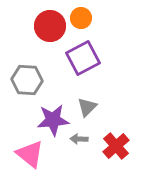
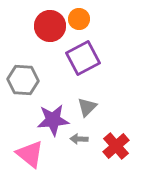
orange circle: moved 2 px left, 1 px down
gray hexagon: moved 4 px left
